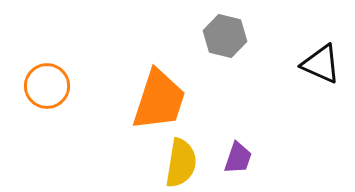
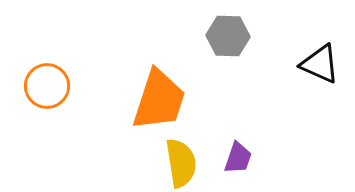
gray hexagon: moved 3 px right; rotated 12 degrees counterclockwise
black triangle: moved 1 px left
yellow semicircle: rotated 18 degrees counterclockwise
